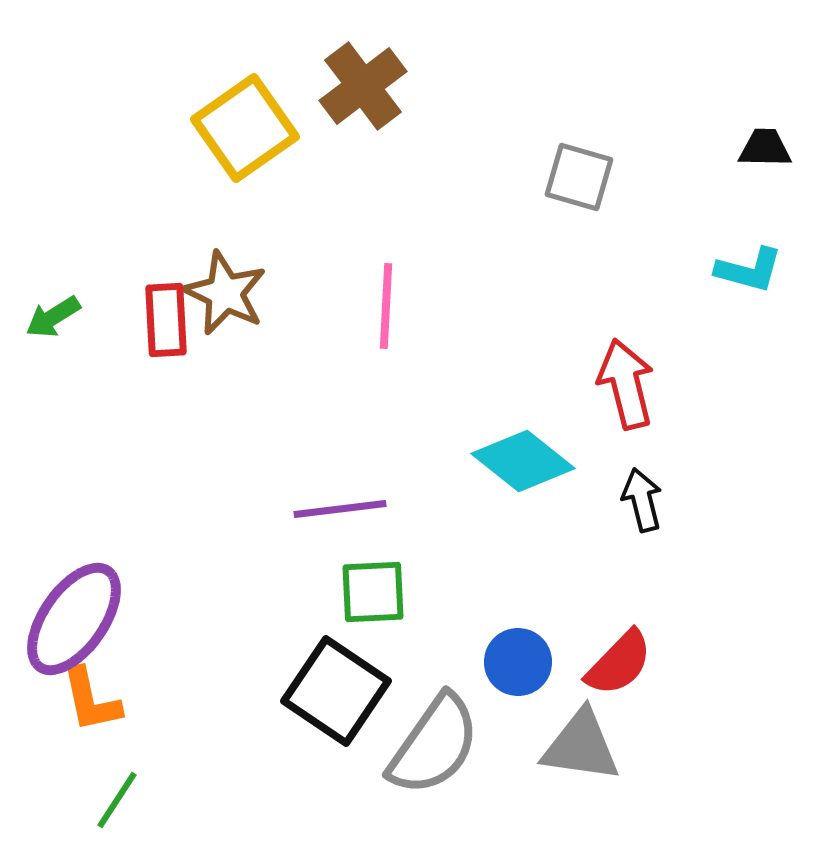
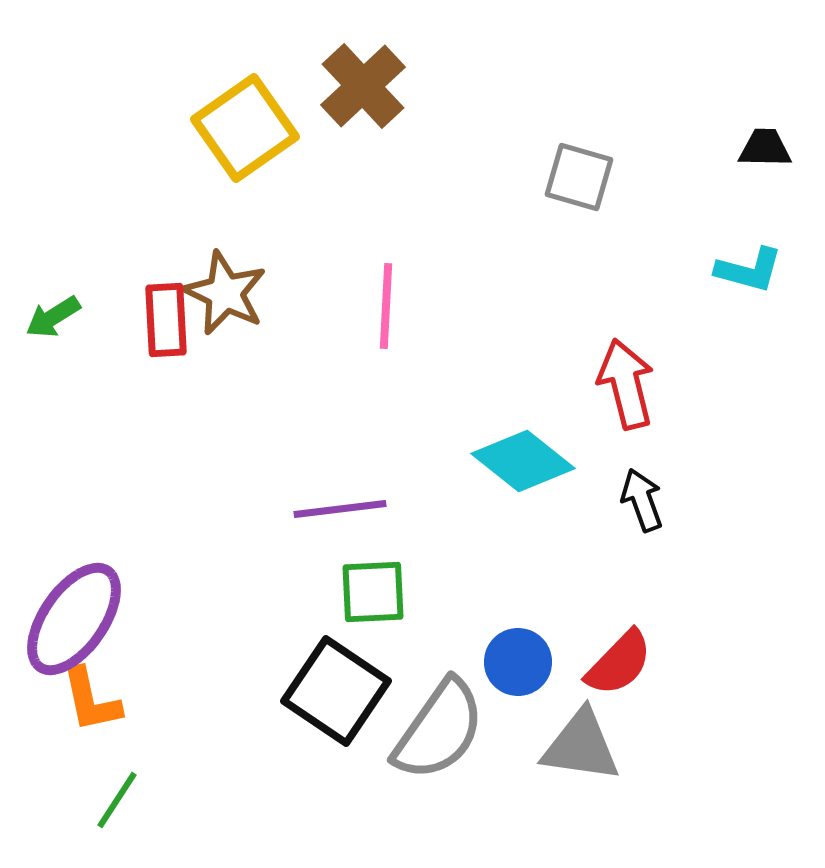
brown cross: rotated 6 degrees counterclockwise
black arrow: rotated 6 degrees counterclockwise
gray semicircle: moved 5 px right, 15 px up
